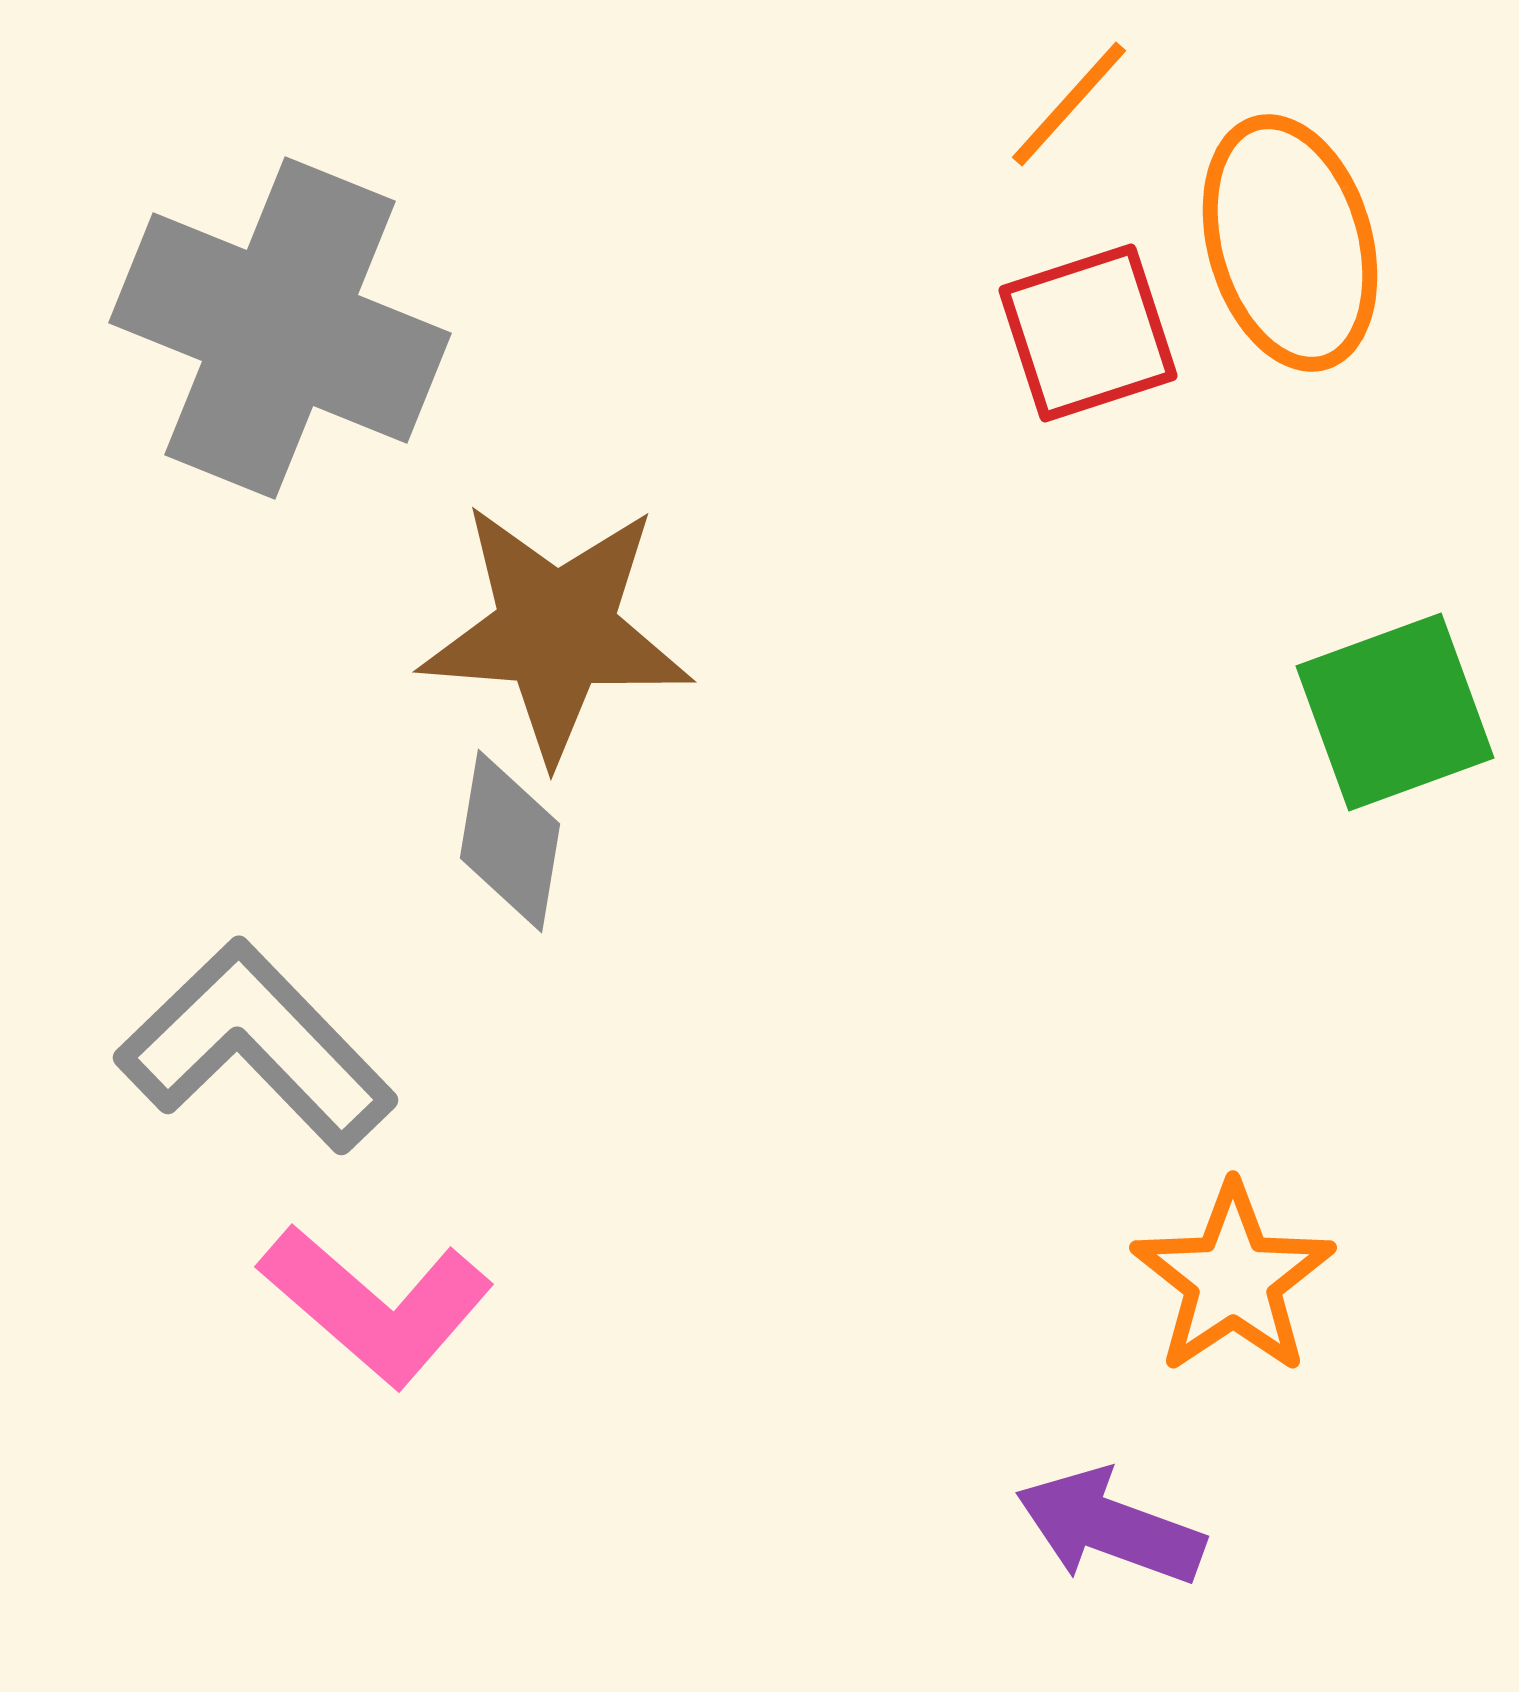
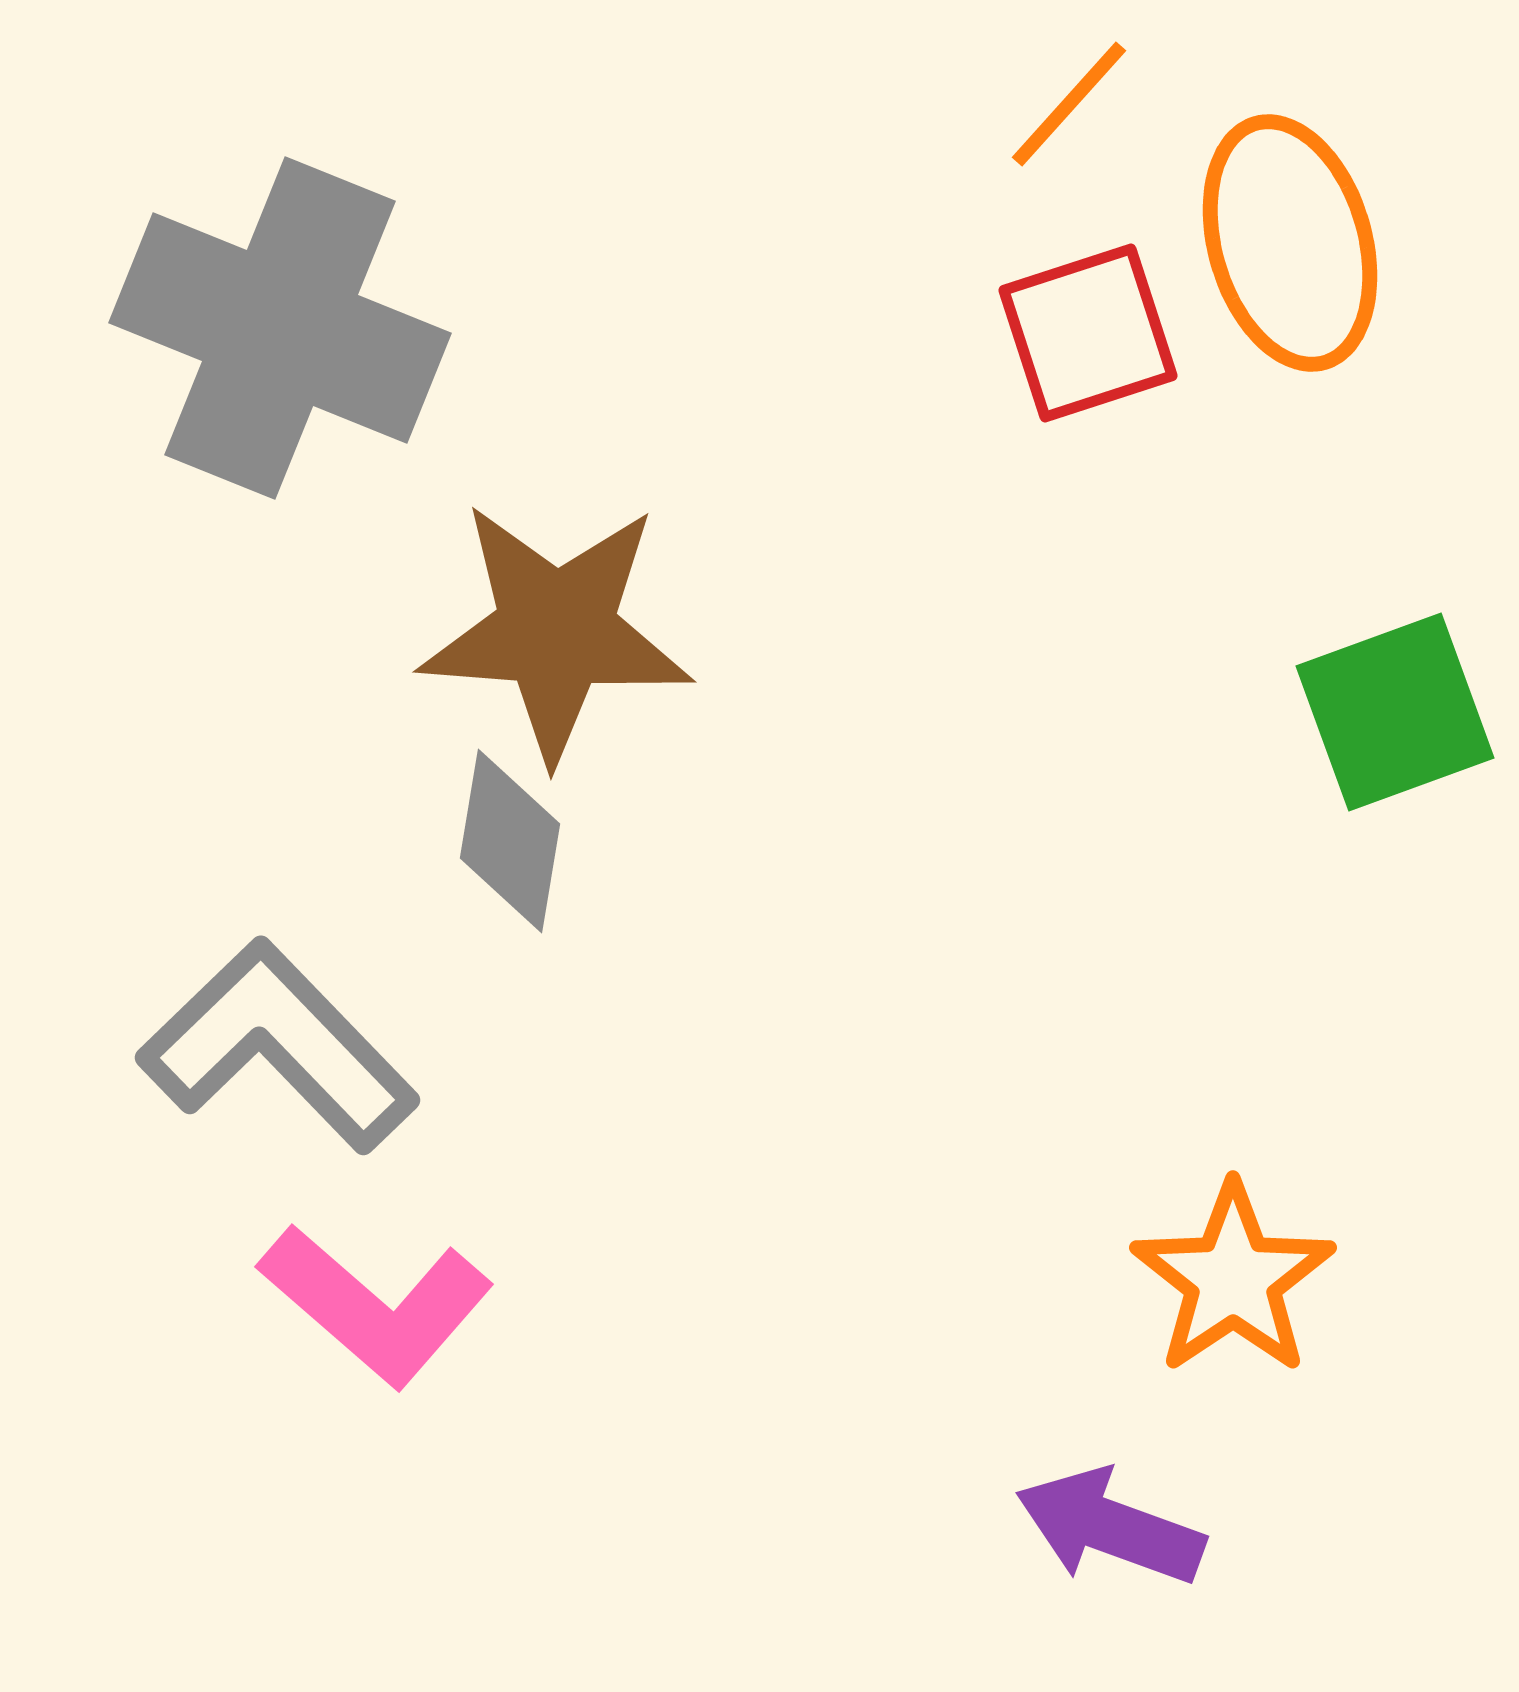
gray L-shape: moved 22 px right
